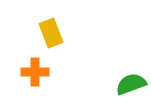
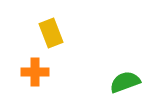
green semicircle: moved 6 px left, 2 px up
